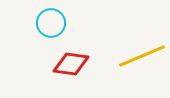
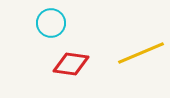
yellow line: moved 1 px left, 3 px up
